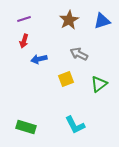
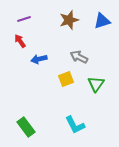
brown star: rotated 12 degrees clockwise
red arrow: moved 4 px left; rotated 128 degrees clockwise
gray arrow: moved 3 px down
green triangle: moved 3 px left; rotated 18 degrees counterclockwise
green rectangle: rotated 36 degrees clockwise
